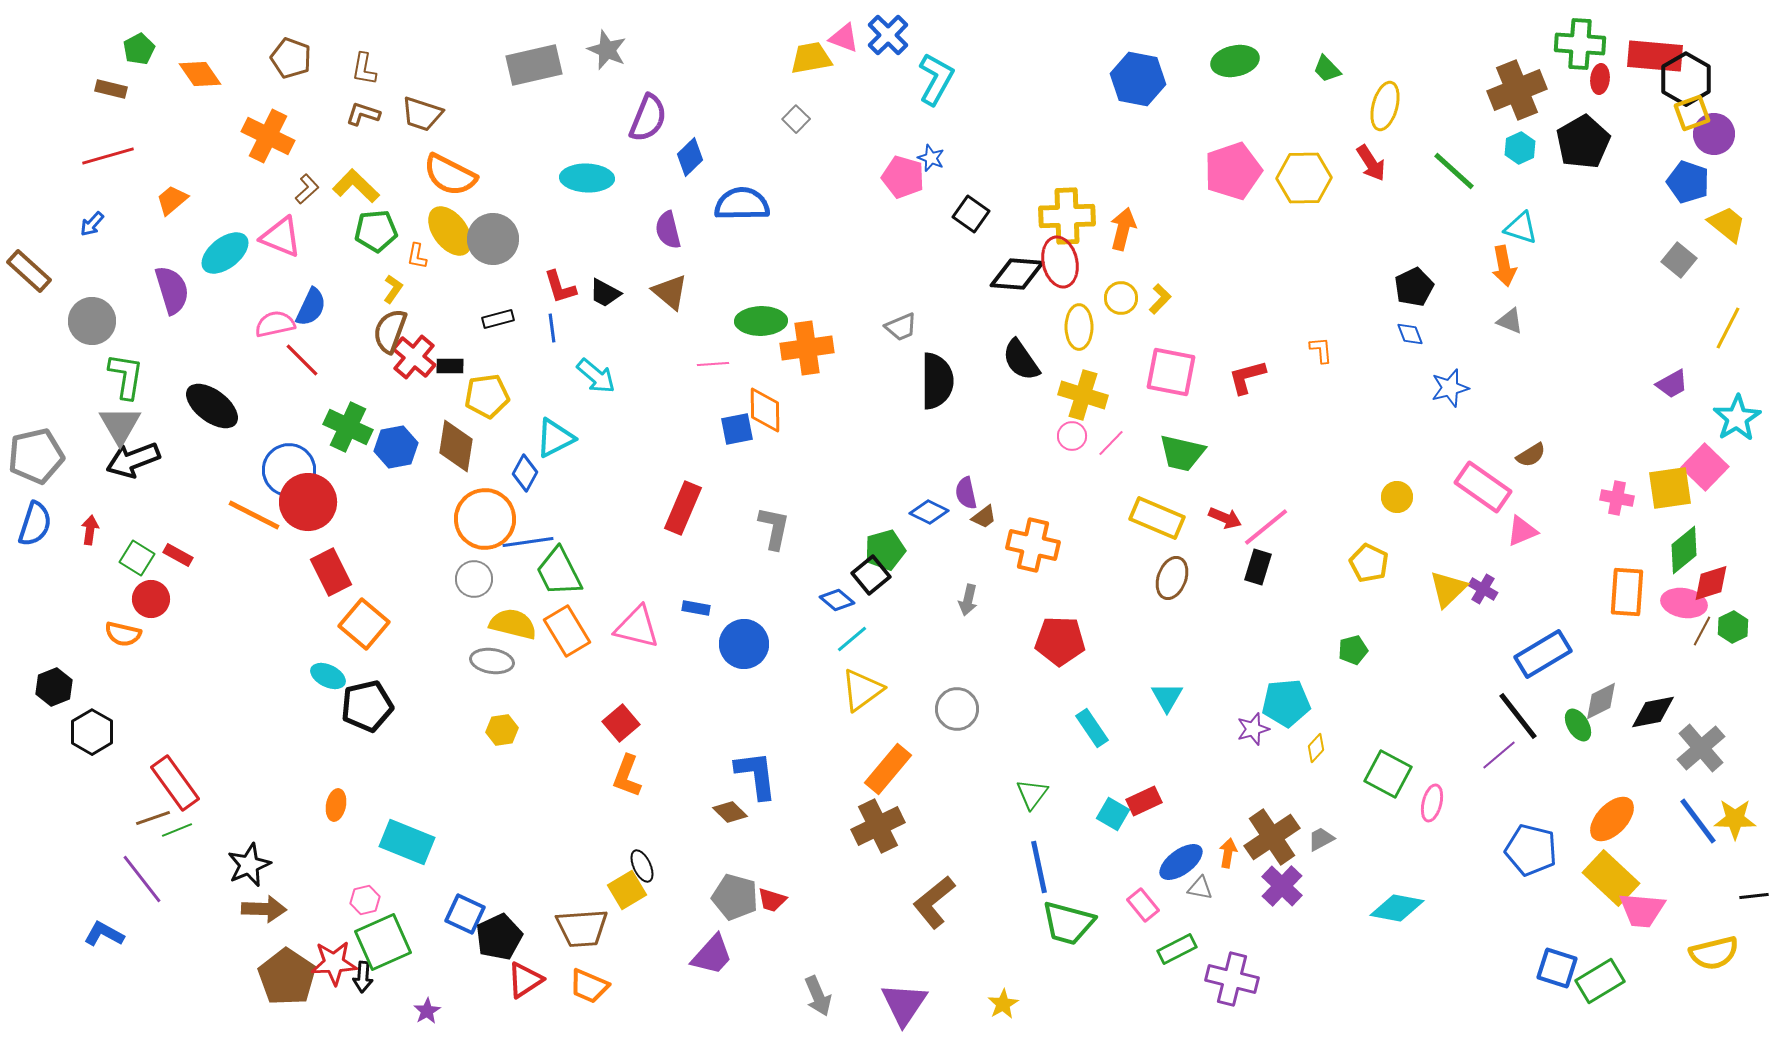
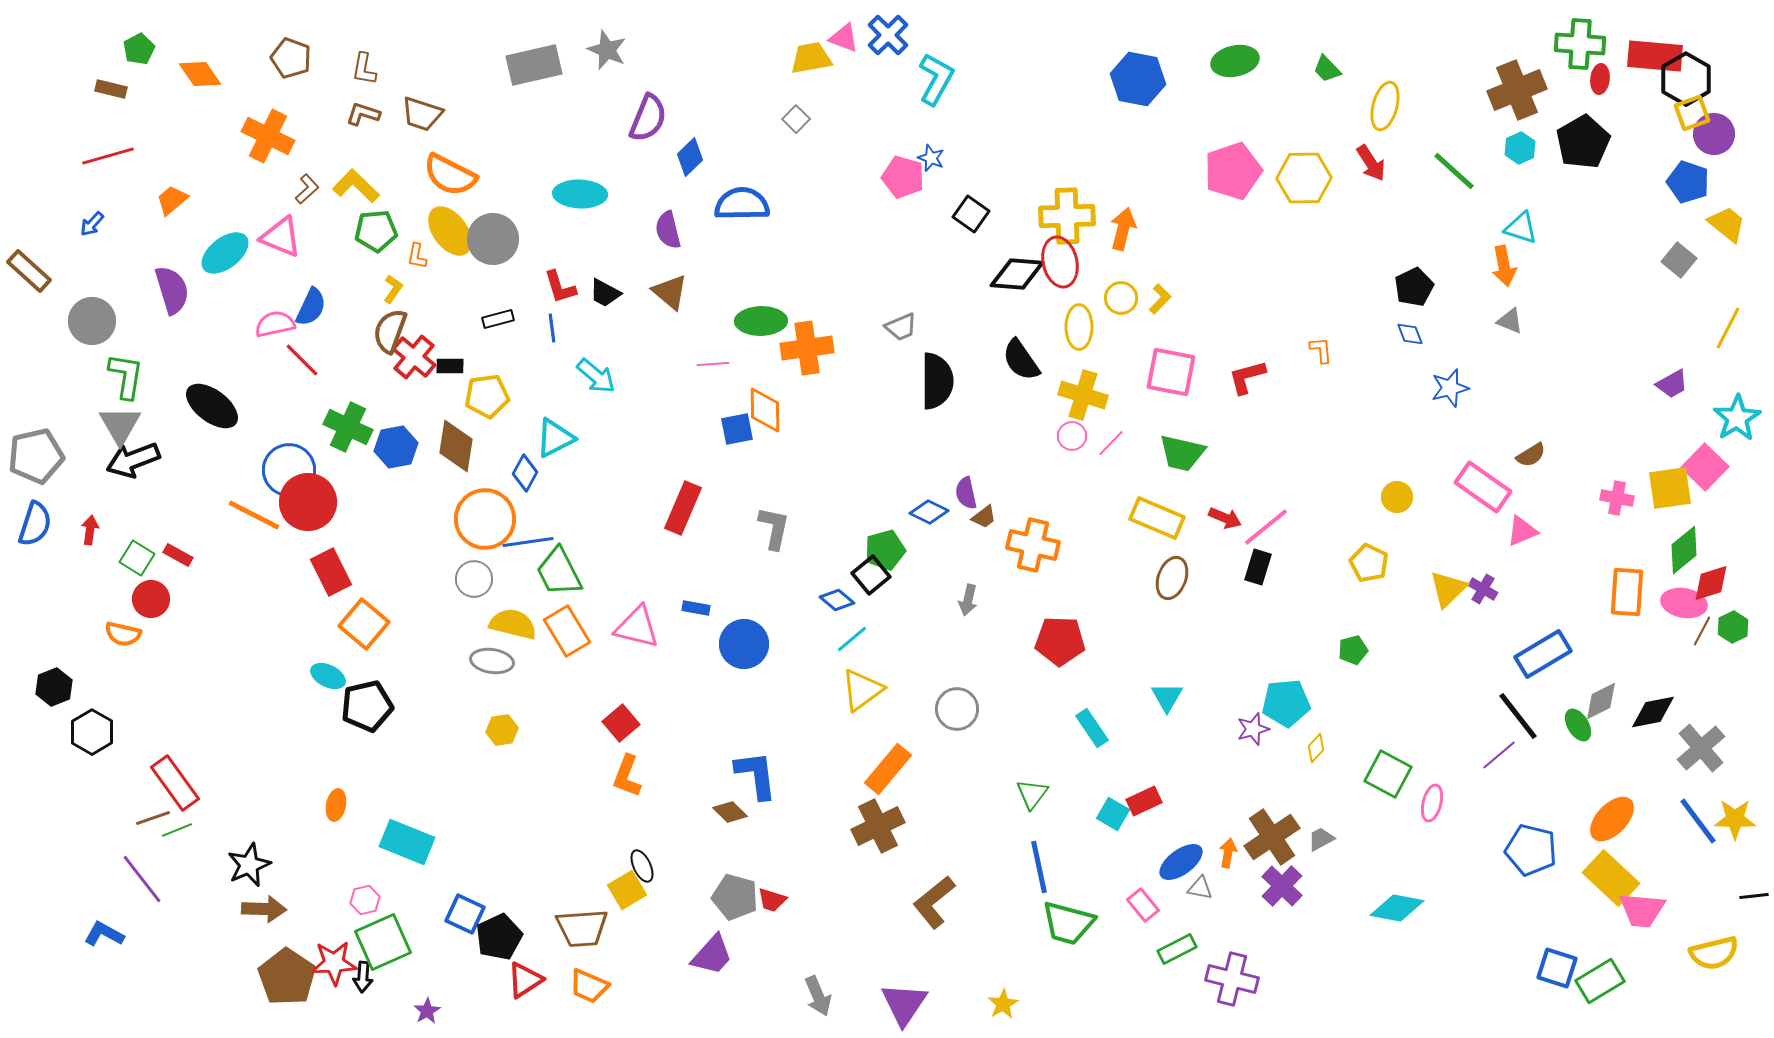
cyan ellipse at (587, 178): moved 7 px left, 16 px down
